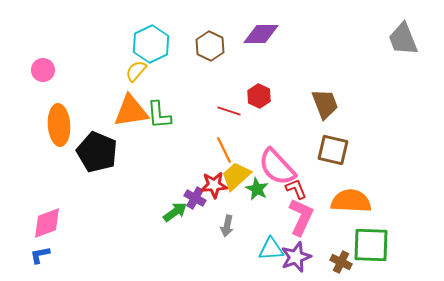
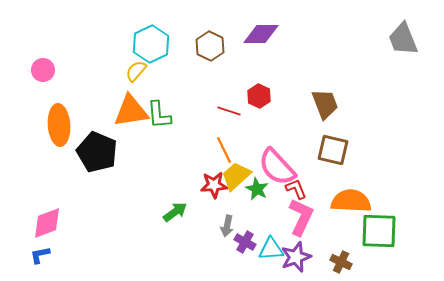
purple cross: moved 50 px right, 44 px down
green square: moved 8 px right, 14 px up
